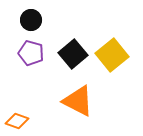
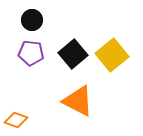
black circle: moved 1 px right
purple pentagon: rotated 10 degrees counterclockwise
orange diamond: moved 1 px left, 1 px up
